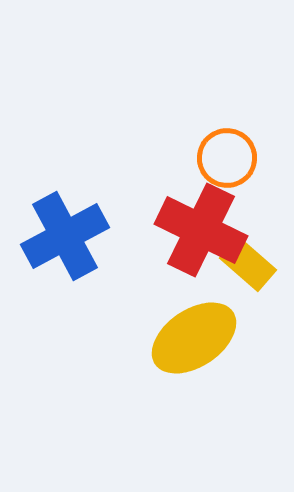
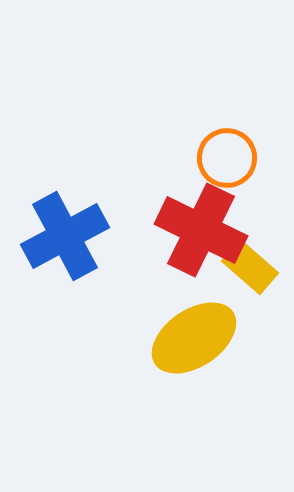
yellow rectangle: moved 2 px right, 3 px down
